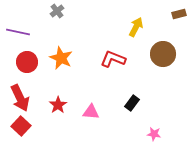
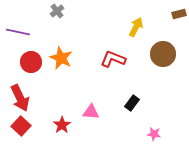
red circle: moved 4 px right
red star: moved 4 px right, 20 px down
